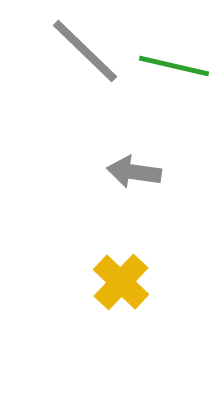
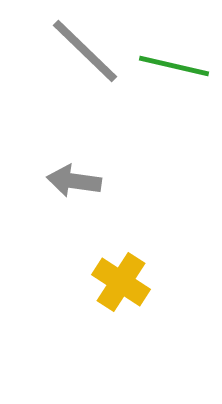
gray arrow: moved 60 px left, 9 px down
yellow cross: rotated 10 degrees counterclockwise
